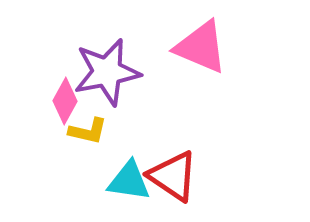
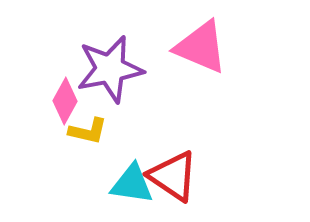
purple star: moved 3 px right, 3 px up
cyan triangle: moved 3 px right, 3 px down
